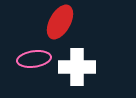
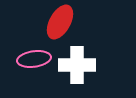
white cross: moved 2 px up
